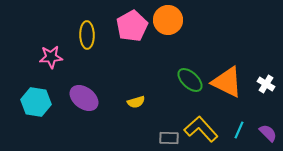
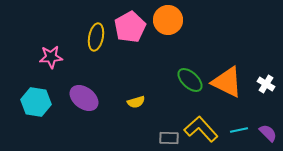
pink pentagon: moved 2 px left, 1 px down
yellow ellipse: moved 9 px right, 2 px down; rotated 12 degrees clockwise
cyan line: rotated 54 degrees clockwise
